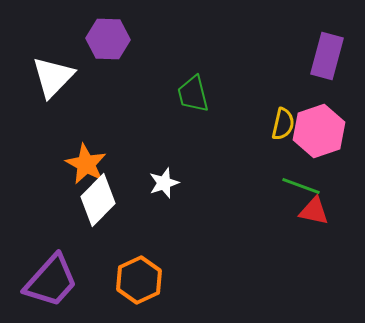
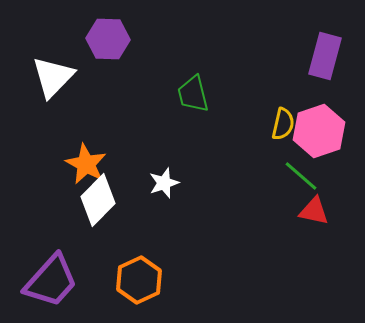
purple rectangle: moved 2 px left
green line: moved 10 px up; rotated 21 degrees clockwise
